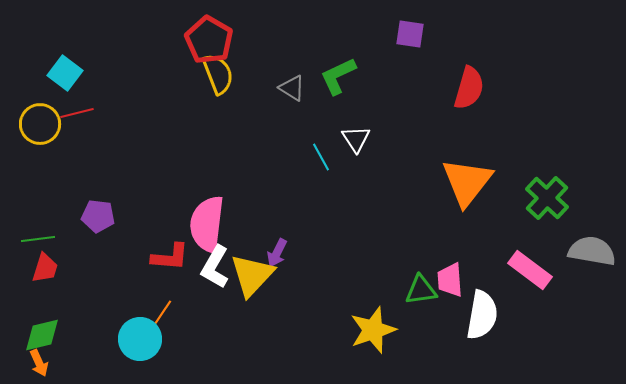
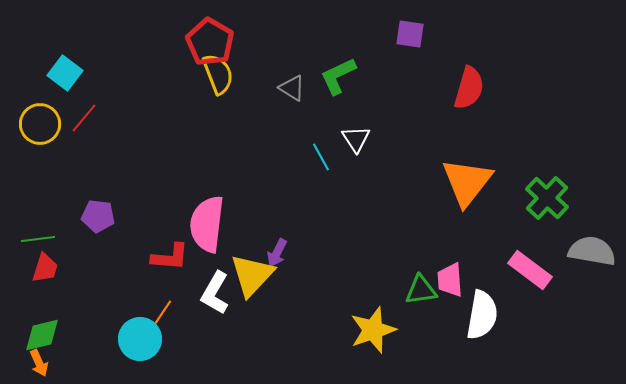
red pentagon: moved 1 px right, 2 px down
red line: moved 7 px right, 5 px down; rotated 36 degrees counterclockwise
white L-shape: moved 26 px down
